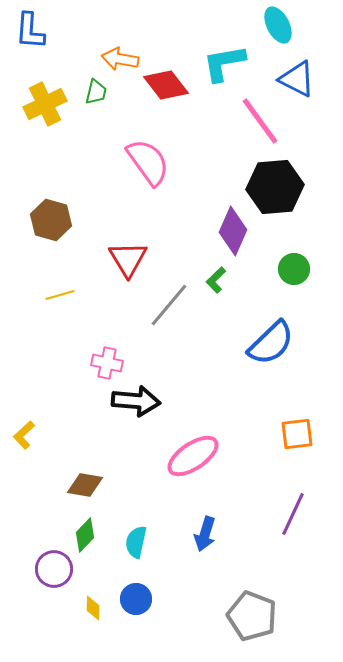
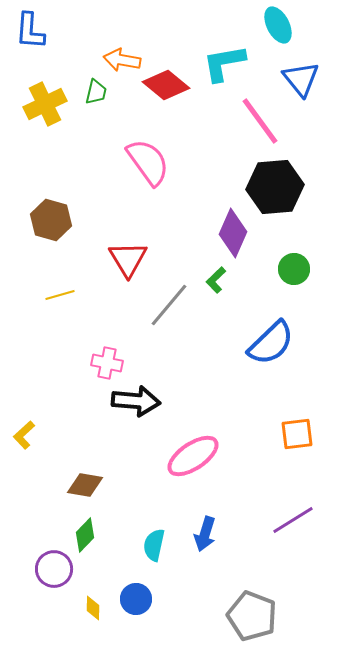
orange arrow: moved 2 px right, 1 px down
blue triangle: moved 4 px right; rotated 24 degrees clockwise
red diamond: rotated 12 degrees counterclockwise
purple diamond: moved 2 px down
purple line: moved 6 px down; rotated 33 degrees clockwise
cyan semicircle: moved 18 px right, 3 px down
